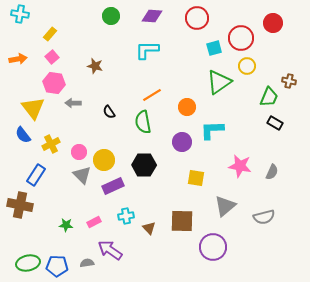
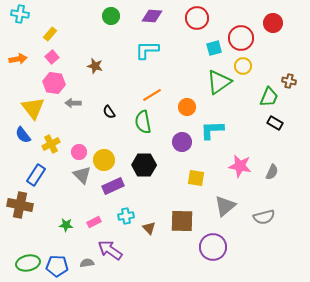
yellow circle at (247, 66): moved 4 px left
